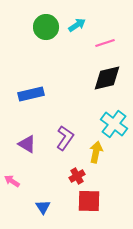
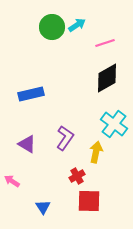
green circle: moved 6 px right
black diamond: rotated 16 degrees counterclockwise
